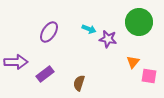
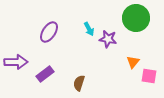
green circle: moved 3 px left, 4 px up
cyan arrow: rotated 40 degrees clockwise
